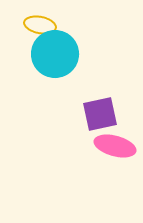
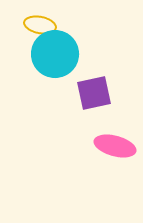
purple square: moved 6 px left, 21 px up
